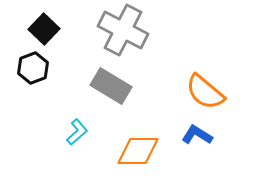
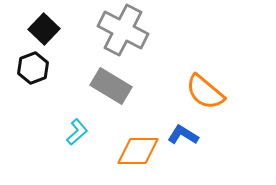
blue L-shape: moved 14 px left
